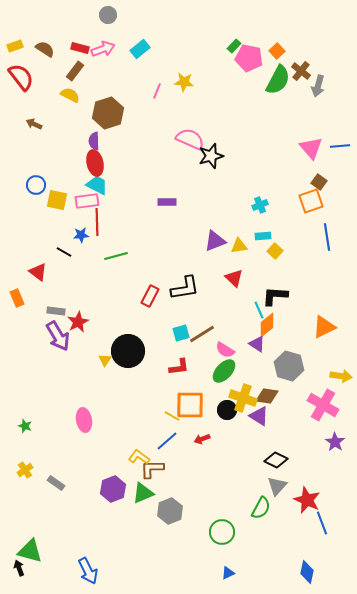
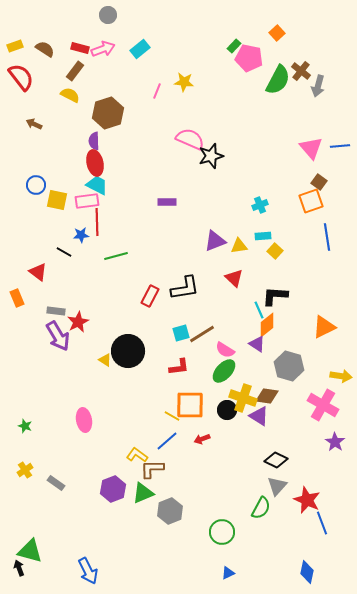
orange square at (277, 51): moved 18 px up
yellow triangle at (105, 360): rotated 32 degrees counterclockwise
yellow L-shape at (139, 457): moved 2 px left, 2 px up
